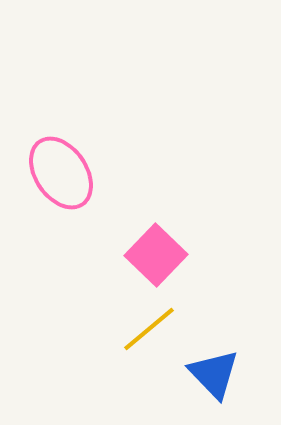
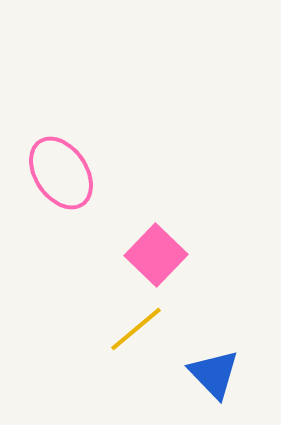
yellow line: moved 13 px left
